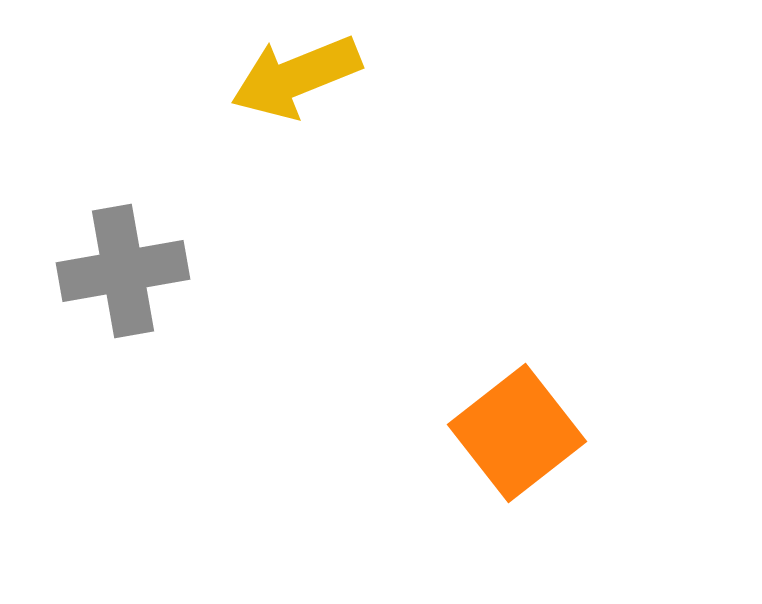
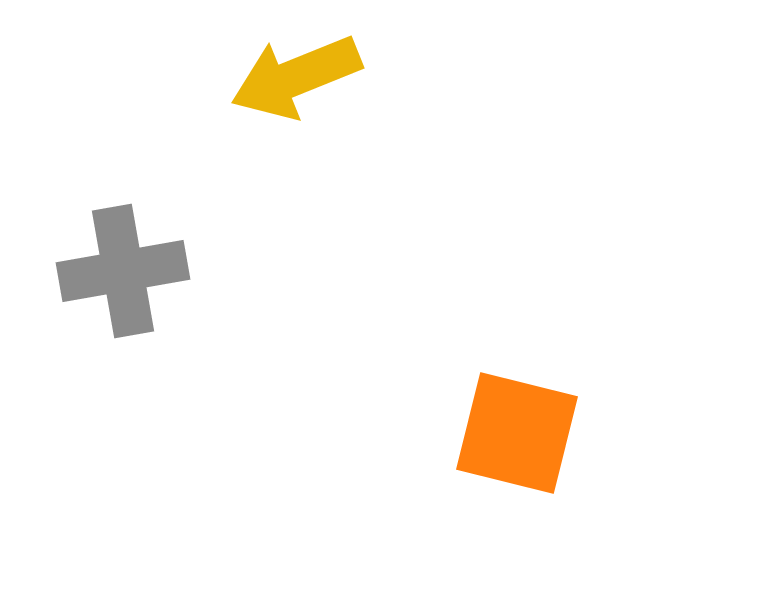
orange square: rotated 38 degrees counterclockwise
